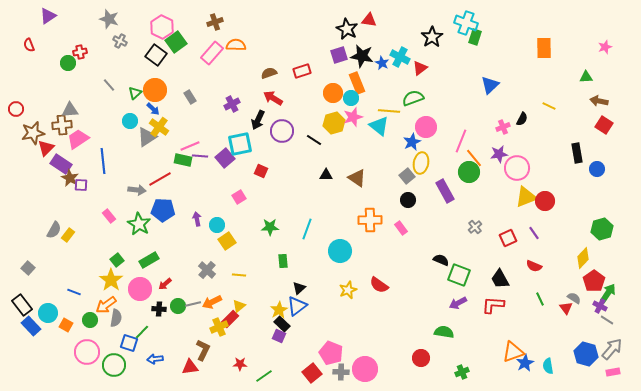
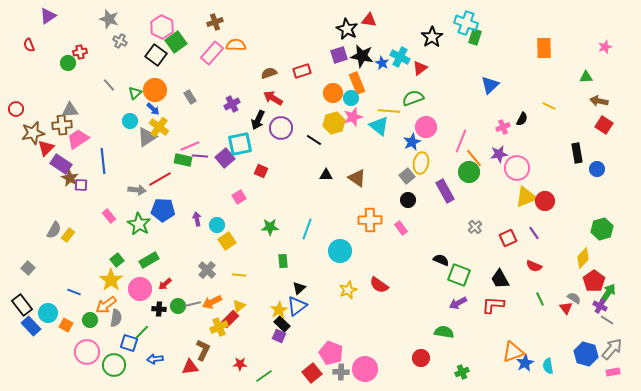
purple circle at (282, 131): moved 1 px left, 3 px up
